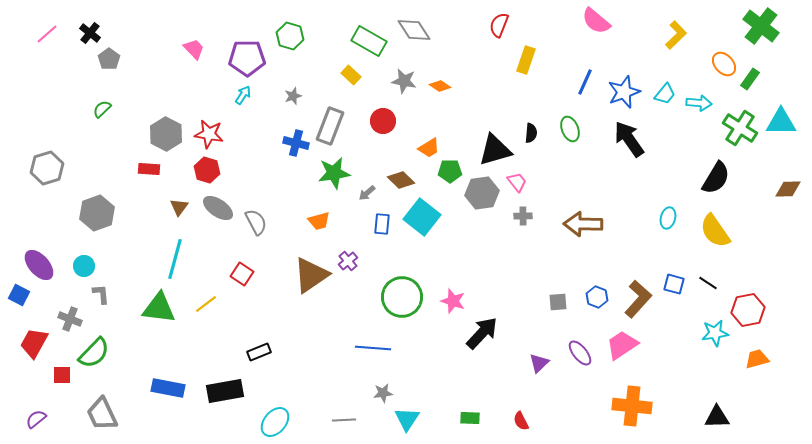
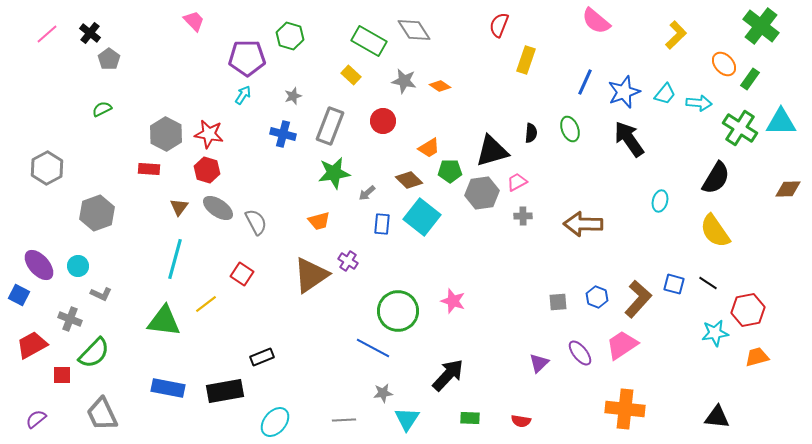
pink trapezoid at (194, 49): moved 28 px up
green semicircle at (102, 109): rotated 18 degrees clockwise
blue cross at (296, 143): moved 13 px left, 9 px up
black triangle at (495, 150): moved 3 px left, 1 px down
gray hexagon at (47, 168): rotated 12 degrees counterclockwise
brown diamond at (401, 180): moved 8 px right
pink trapezoid at (517, 182): rotated 80 degrees counterclockwise
cyan ellipse at (668, 218): moved 8 px left, 17 px up
purple cross at (348, 261): rotated 18 degrees counterclockwise
cyan circle at (84, 266): moved 6 px left
gray L-shape at (101, 294): rotated 120 degrees clockwise
green circle at (402, 297): moved 4 px left, 14 px down
green triangle at (159, 308): moved 5 px right, 13 px down
black arrow at (482, 333): moved 34 px left, 42 px down
red trapezoid at (34, 343): moved 2 px left, 2 px down; rotated 32 degrees clockwise
blue line at (373, 348): rotated 24 degrees clockwise
black rectangle at (259, 352): moved 3 px right, 5 px down
orange trapezoid at (757, 359): moved 2 px up
orange cross at (632, 406): moved 7 px left, 3 px down
black triangle at (717, 417): rotated 8 degrees clockwise
red semicircle at (521, 421): rotated 54 degrees counterclockwise
